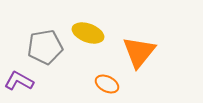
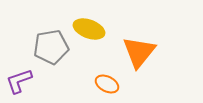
yellow ellipse: moved 1 px right, 4 px up
gray pentagon: moved 6 px right
purple L-shape: rotated 48 degrees counterclockwise
